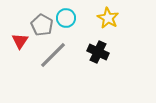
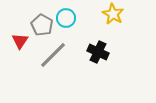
yellow star: moved 5 px right, 4 px up
